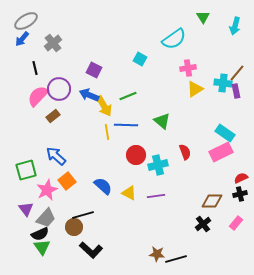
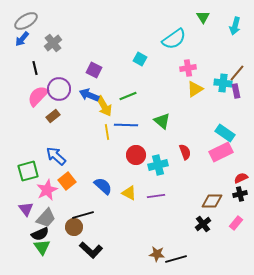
green square at (26, 170): moved 2 px right, 1 px down
